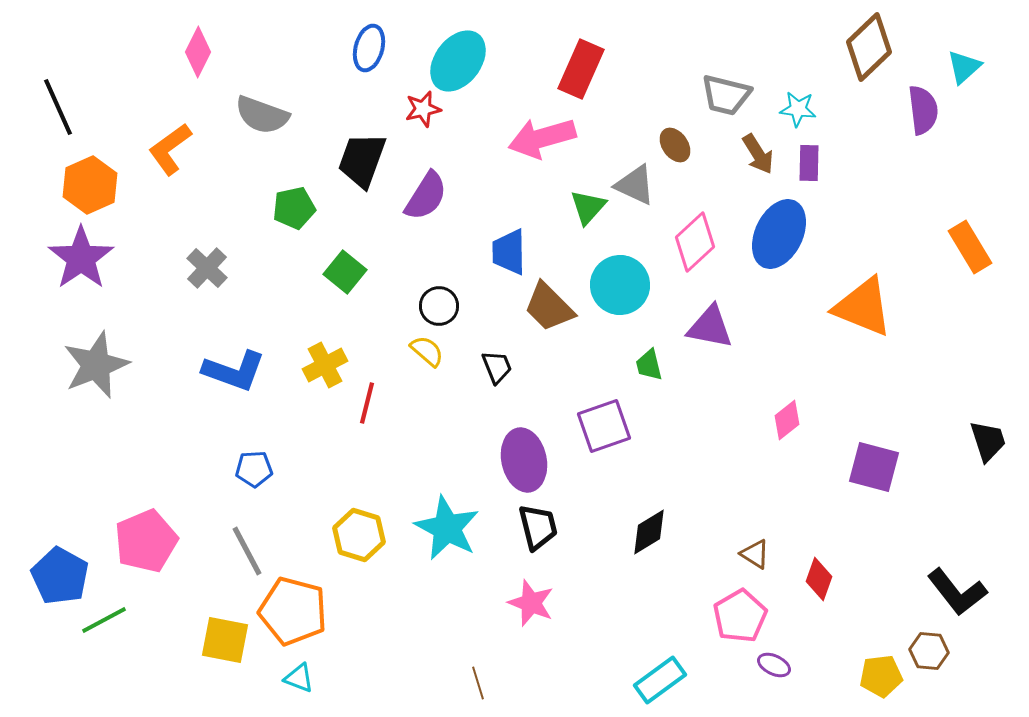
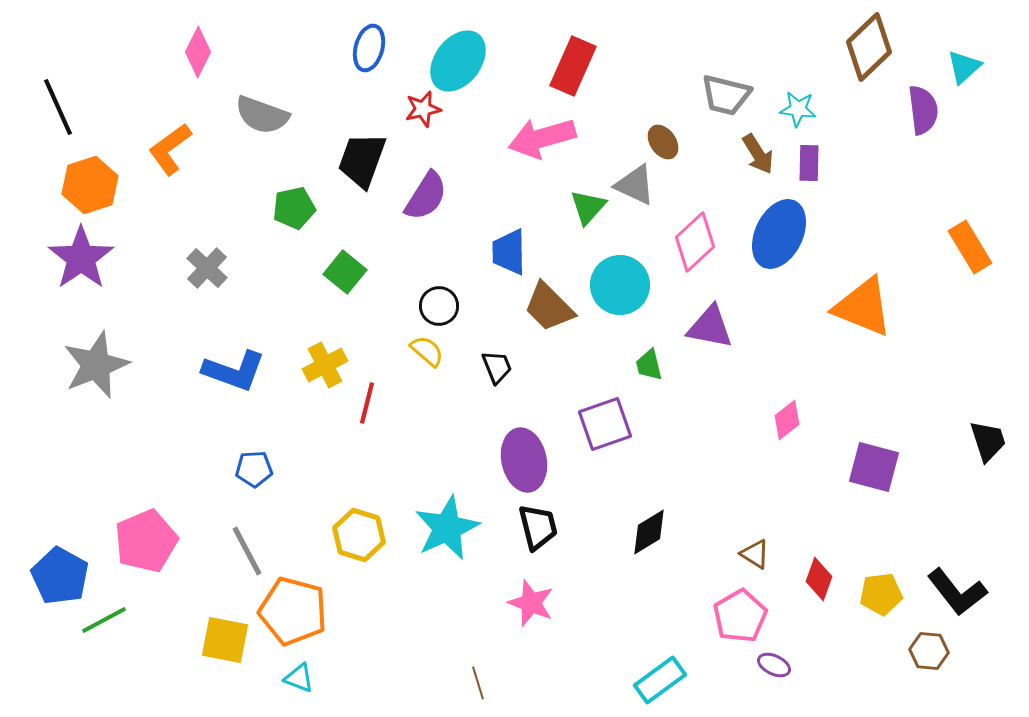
red rectangle at (581, 69): moved 8 px left, 3 px up
brown ellipse at (675, 145): moved 12 px left, 3 px up
orange hexagon at (90, 185): rotated 6 degrees clockwise
purple square at (604, 426): moved 1 px right, 2 px up
cyan star at (447, 528): rotated 20 degrees clockwise
yellow pentagon at (881, 676): moved 82 px up
